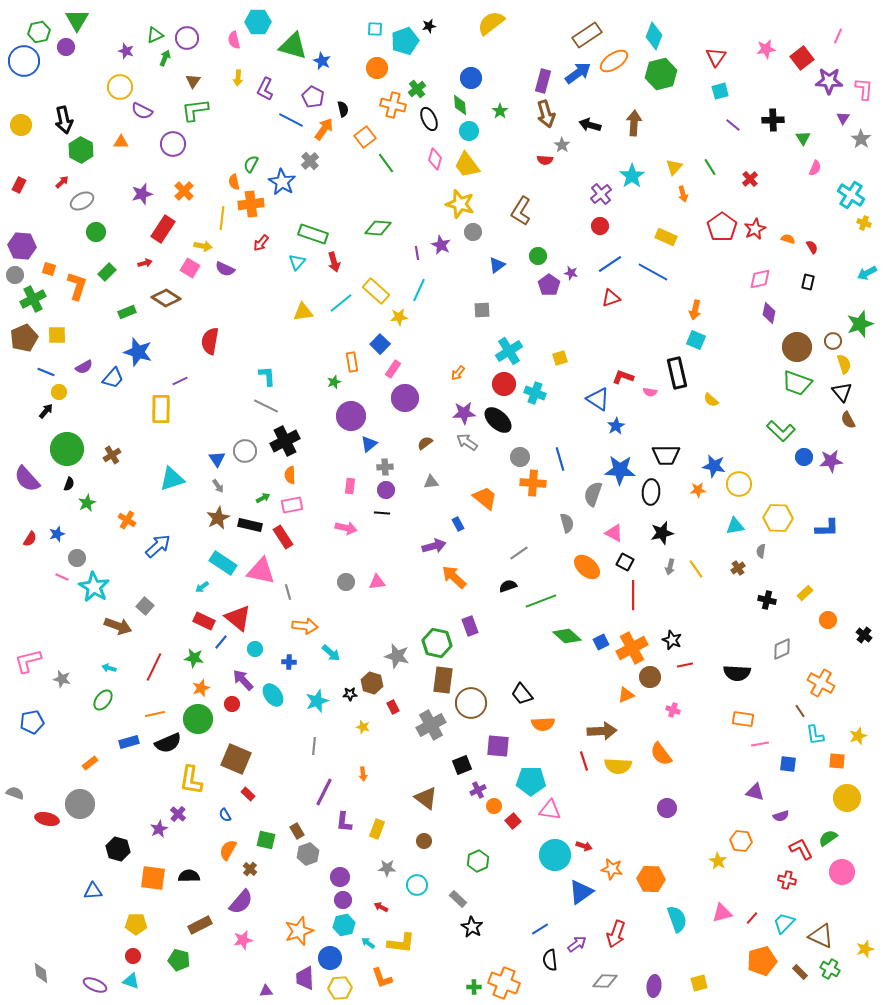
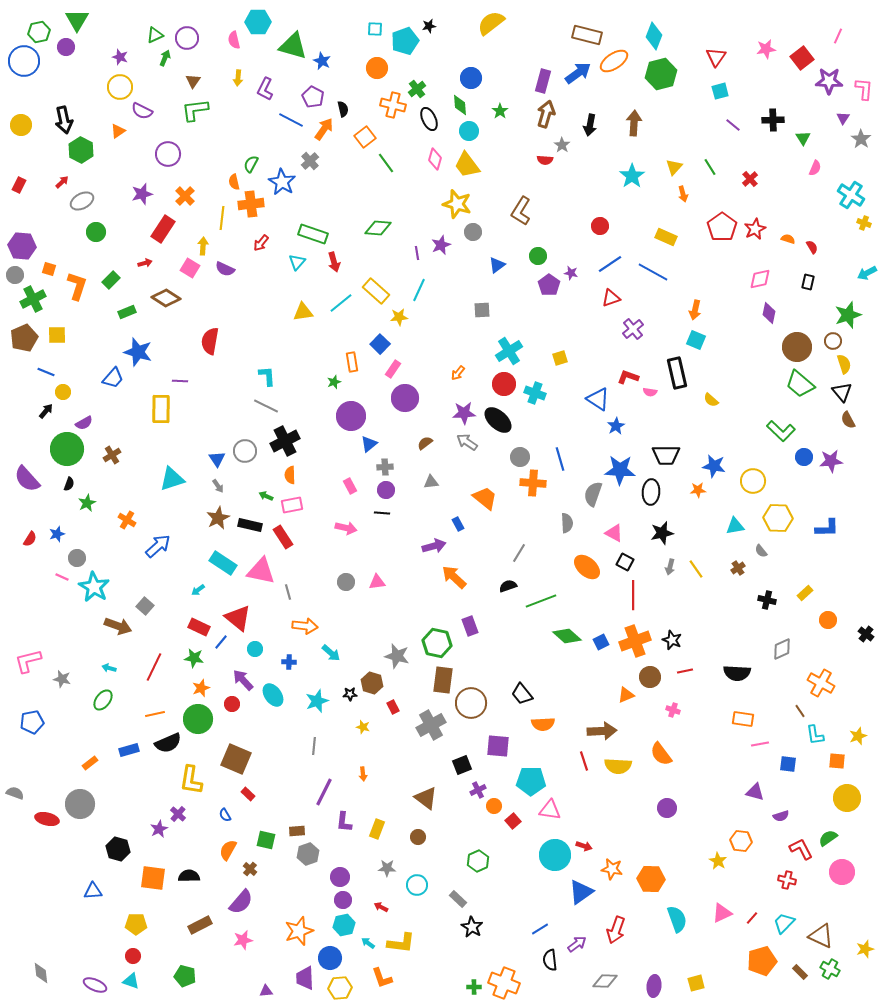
brown rectangle at (587, 35): rotated 48 degrees clockwise
purple star at (126, 51): moved 6 px left, 6 px down
brown arrow at (546, 114): rotated 148 degrees counterclockwise
black arrow at (590, 125): rotated 95 degrees counterclockwise
orange triangle at (121, 142): moved 3 px left, 11 px up; rotated 35 degrees counterclockwise
purple circle at (173, 144): moved 5 px left, 10 px down
orange cross at (184, 191): moved 1 px right, 5 px down
purple cross at (601, 194): moved 32 px right, 135 px down
yellow star at (460, 204): moved 3 px left
purple star at (441, 245): rotated 24 degrees clockwise
yellow arrow at (203, 246): rotated 96 degrees counterclockwise
green rectangle at (107, 272): moved 4 px right, 8 px down
green star at (860, 324): moved 12 px left, 9 px up
purple semicircle at (84, 367): moved 56 px down
red L-shape at (623, 377): moved 5 px right
purple line at (180, 381): rotated 28 degrees clockwise
green trapezoid at (797, 383): moved 3 px right, 1 px down; rotated 20 degrees clockwise
yellow circle at (59, 392): moved 4 px right
yellow circle at (739, 484): moved 14 px right, 3 px up
pink rectangle at (350, 486): rotated 35 degrees counterclockwise
green arrow at (263, 498): moved 3 px right, 2 px up; rotated 128 degrees counterclockwise
gray semicircle at (567, 523): rotated 12 degrees clockwise
gray semicircle at (761, 551): rotated 48 degrees counterclockwise
gray line at (519, 553): rotated 24 degrees counterclockwise
cyan arrow at (202, 587): moved 4 px left, 3 px down
red rectangle at (204, 621): moved 5 px left, 6 px down
black cross at (864, 635): moved 2 px right, 1 px up
orange cross at (632, 648): moved 3 px right, 7 px up; rotated 8 degrees clockwise
red line at (685, 665): moved 6 px down
blue rectangle at (129, 742): moved 8 px down
brown rectangle at (297, 831): rotated 63 degrees counterclockwise
brown circle at (424, 841): moved 6 px left, 4 px up
pink triangle at (722, 913): rotated 10 degrees counterclockwise
red arrow at (616, 934): moved 4 px up
green pentagon at (179, 960): moved 6 px right, 16 px down
yellow square at (699, 983): moved 3 px left
